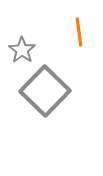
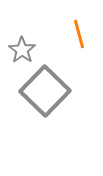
orange line: moved 2 px down; rotated 8 degrees counterclockwise
